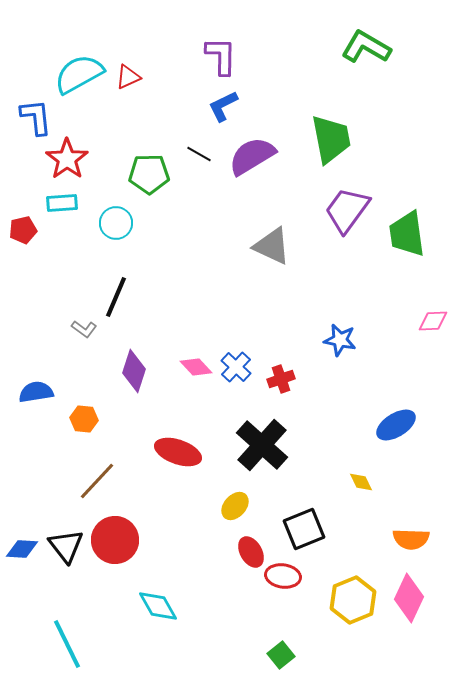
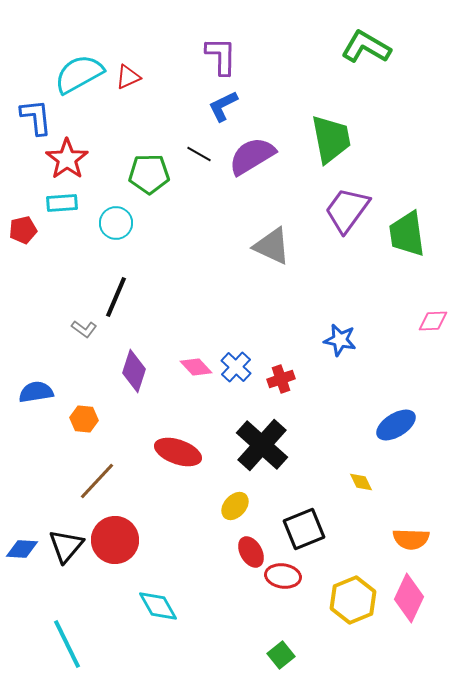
black triangle at (66, 546): rotated 18 degrees clockwise
